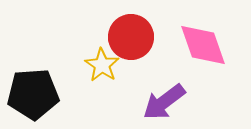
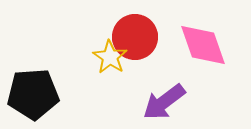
red circle: moved 4 px right
yellow star: moved 8 px right, 8 px up
